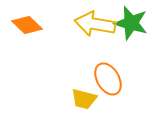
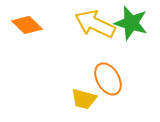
yellow arrow: rotated 15 degrees clockwise
